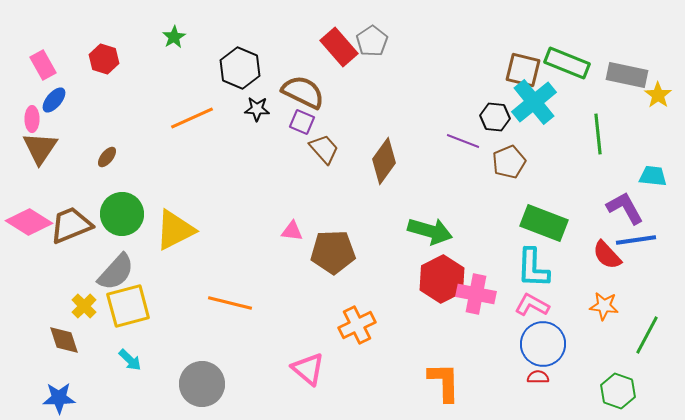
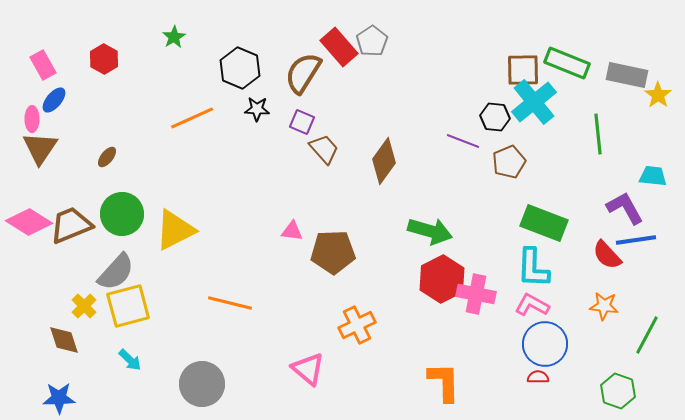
red hexagon at (104, 59): rotated 12 degrees clockwise
brown square at (523, 70): rotated 15 degrees counterclockwise
brown semicircle at (303, 92): moved 19 px up; rotated 84 degrees counterclockwise
blue circle at (543, 344): moved 2 px right
